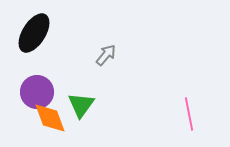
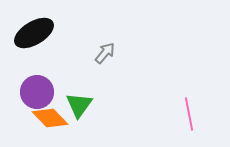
black ellipse: rotated 27 degrees clockwise
gray arrow: moved 1 px left, 2 px up
green triangle: moved 2 px left
orange diamond: rotated 24 degrees counterclockwise
